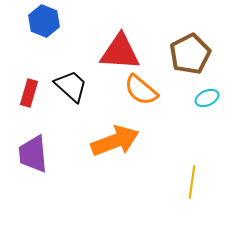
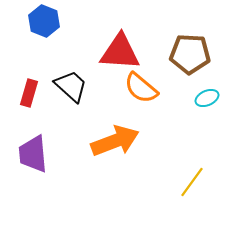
brown pentagon: rotated 30 degrees clockwise
orange semicircle: moved 2 px up
yellow line: rotated 28 degrees clockwise
